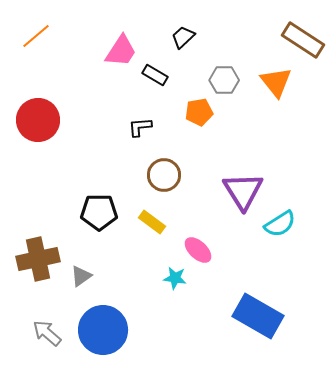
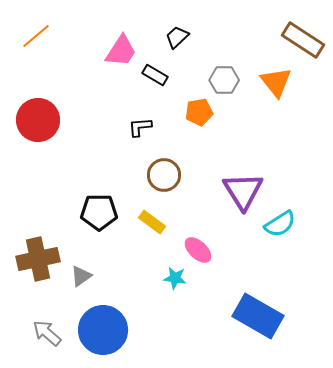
black trapezoid: moved 6 px left
